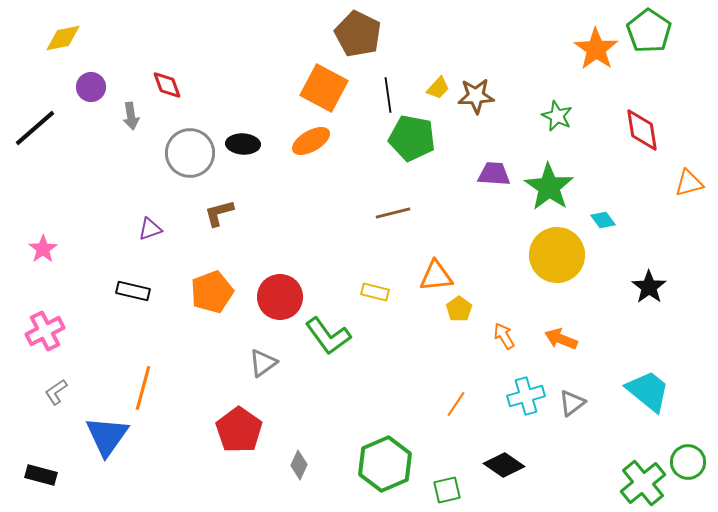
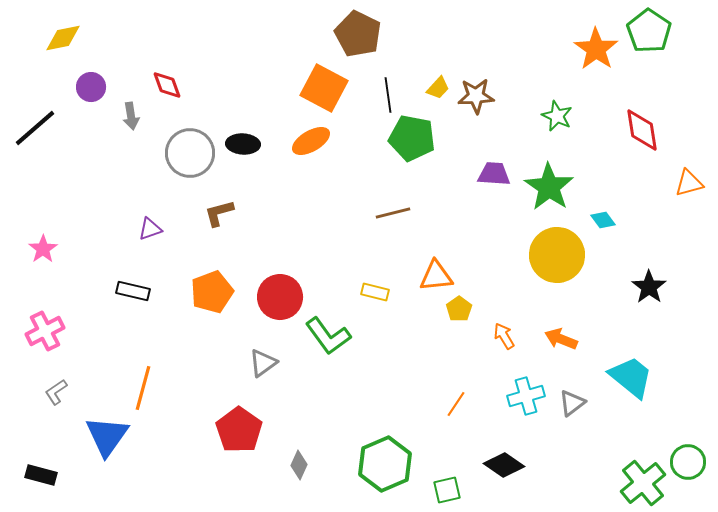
cyan trapezoid at (648, 391): moved 17 px left, 14 px up
